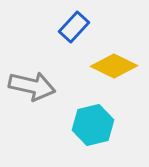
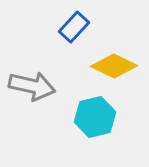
cyan hexagon: moved 2 px right, 8 px up
